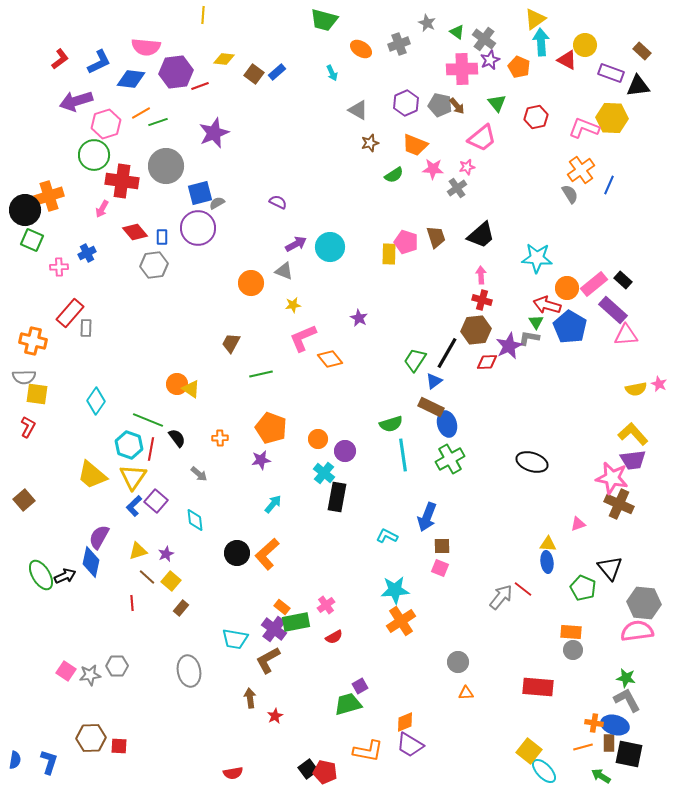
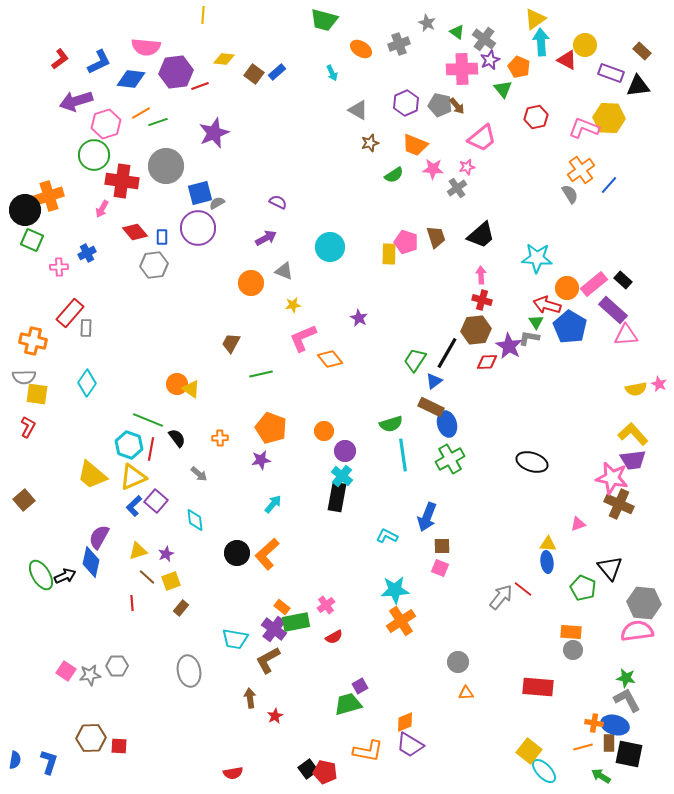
green triangle at (497, 103): moved 6 px right, 14 px up
yellow hexagon at (612, 118): moved 3 px left
blue line at (609, 185): rotated 18 degrees clockwise
purple arrow at (296, 244): moved 30 px left, 6 px up
purple star at (509, 346): rotated 16 degrees counterclockwise
cyan diamond at (96, 401): moved 9 px left, 18 px up
orange circle at (318, 439): moved 6 px right, 8 px up
cyan cross at (324, 473): moved 18 px right, 3 px down
yellow triangle at (133, 477): rotated 32 degrees clockwise
yellow square at (171, 581): rotated 30 degrees clockwise
